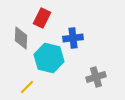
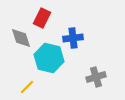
gray diamond: rotated 20 degrees counterclockwise
